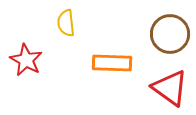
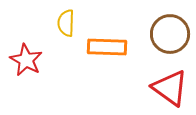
yellow semicircle: rotated 8 degrees clockwise
orange rectangle: moved 5 px left, 16 px up
